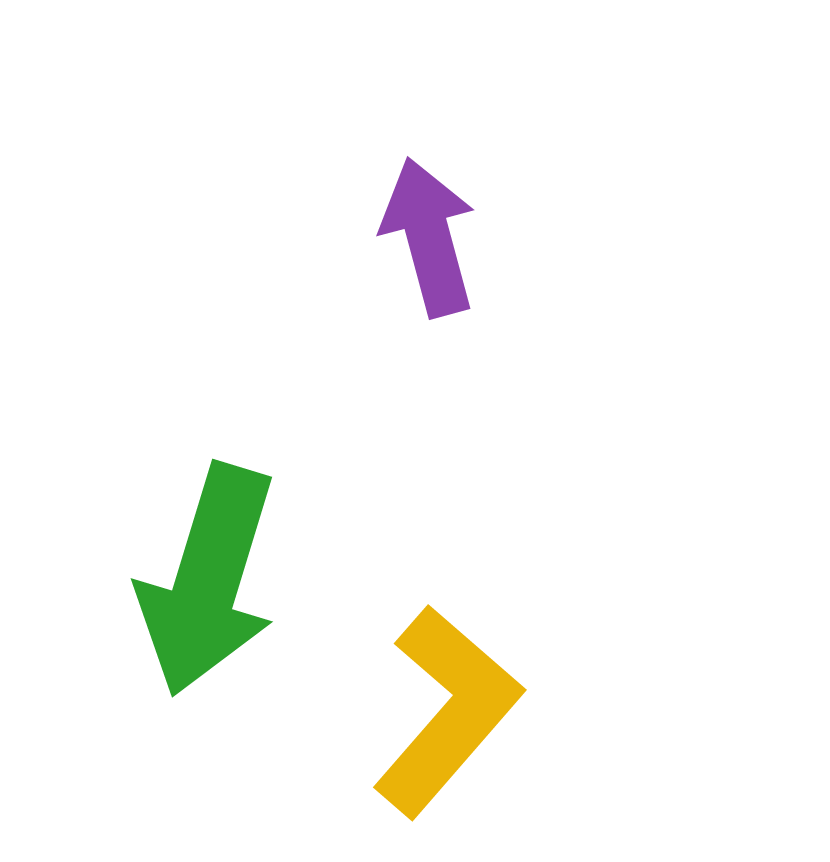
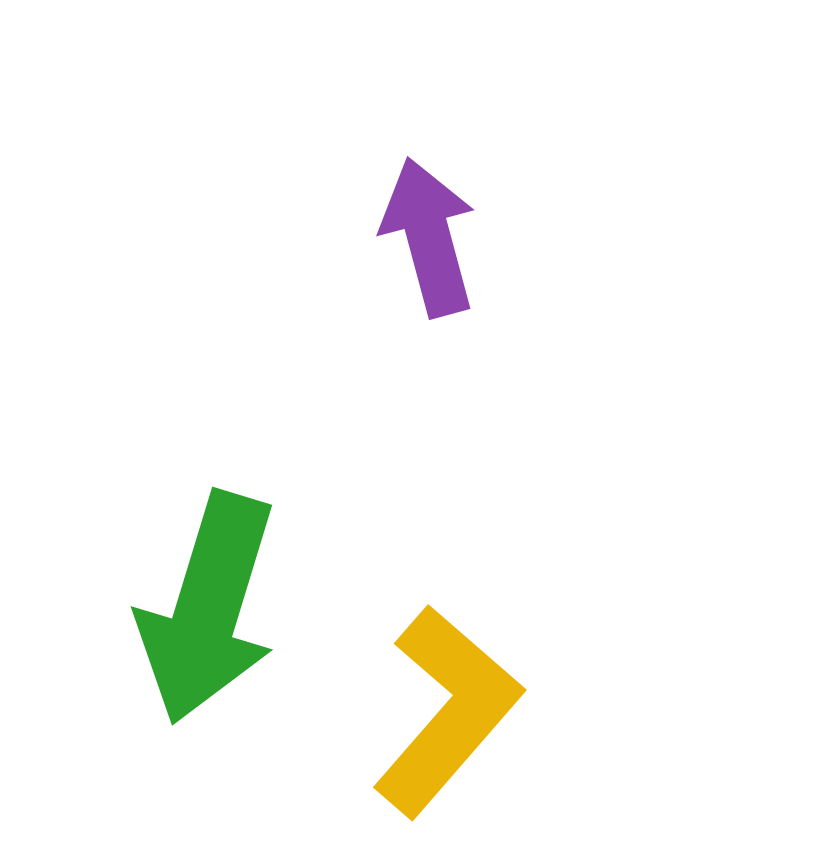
green arrow: moved 28 px down
